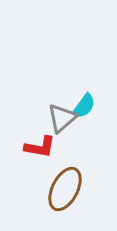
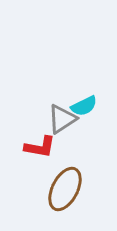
cyan semicircle: rotated 28 degrees clockwise
gray triangle: moved 1 px down; rotated 8 degrees clockwise
